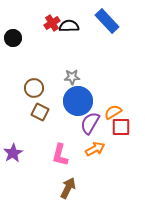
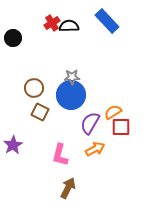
blue circle: moved 7 px left, 6 px up
purple star: moved 8 px up
